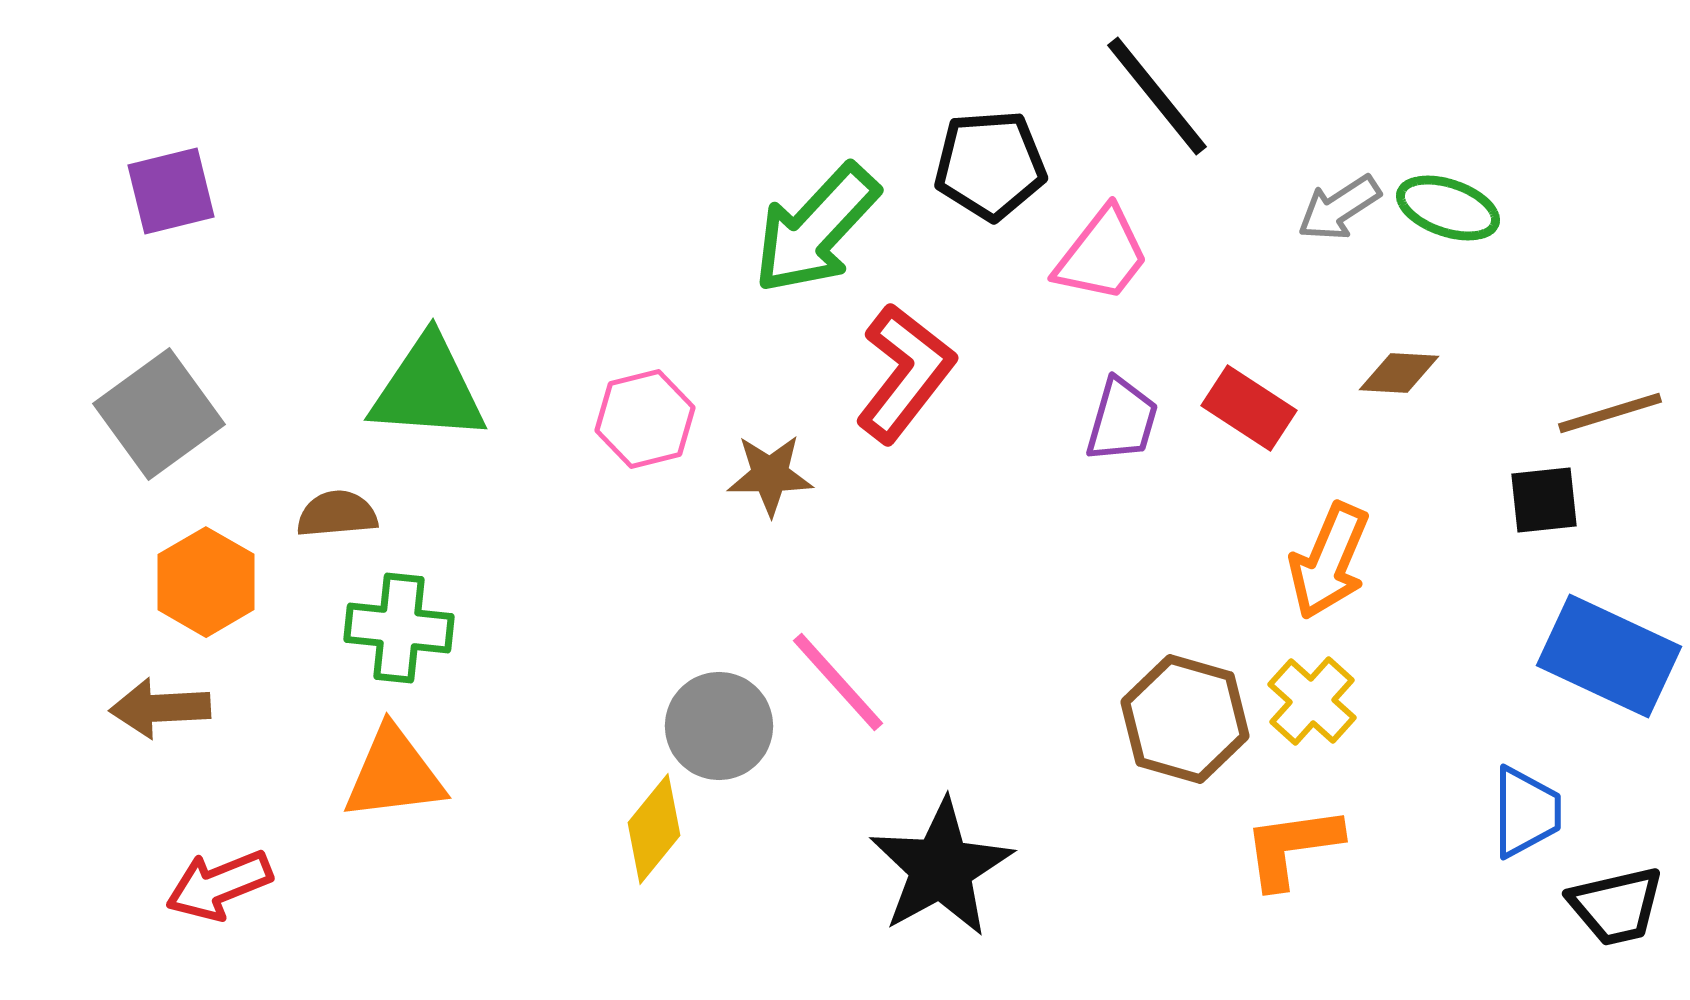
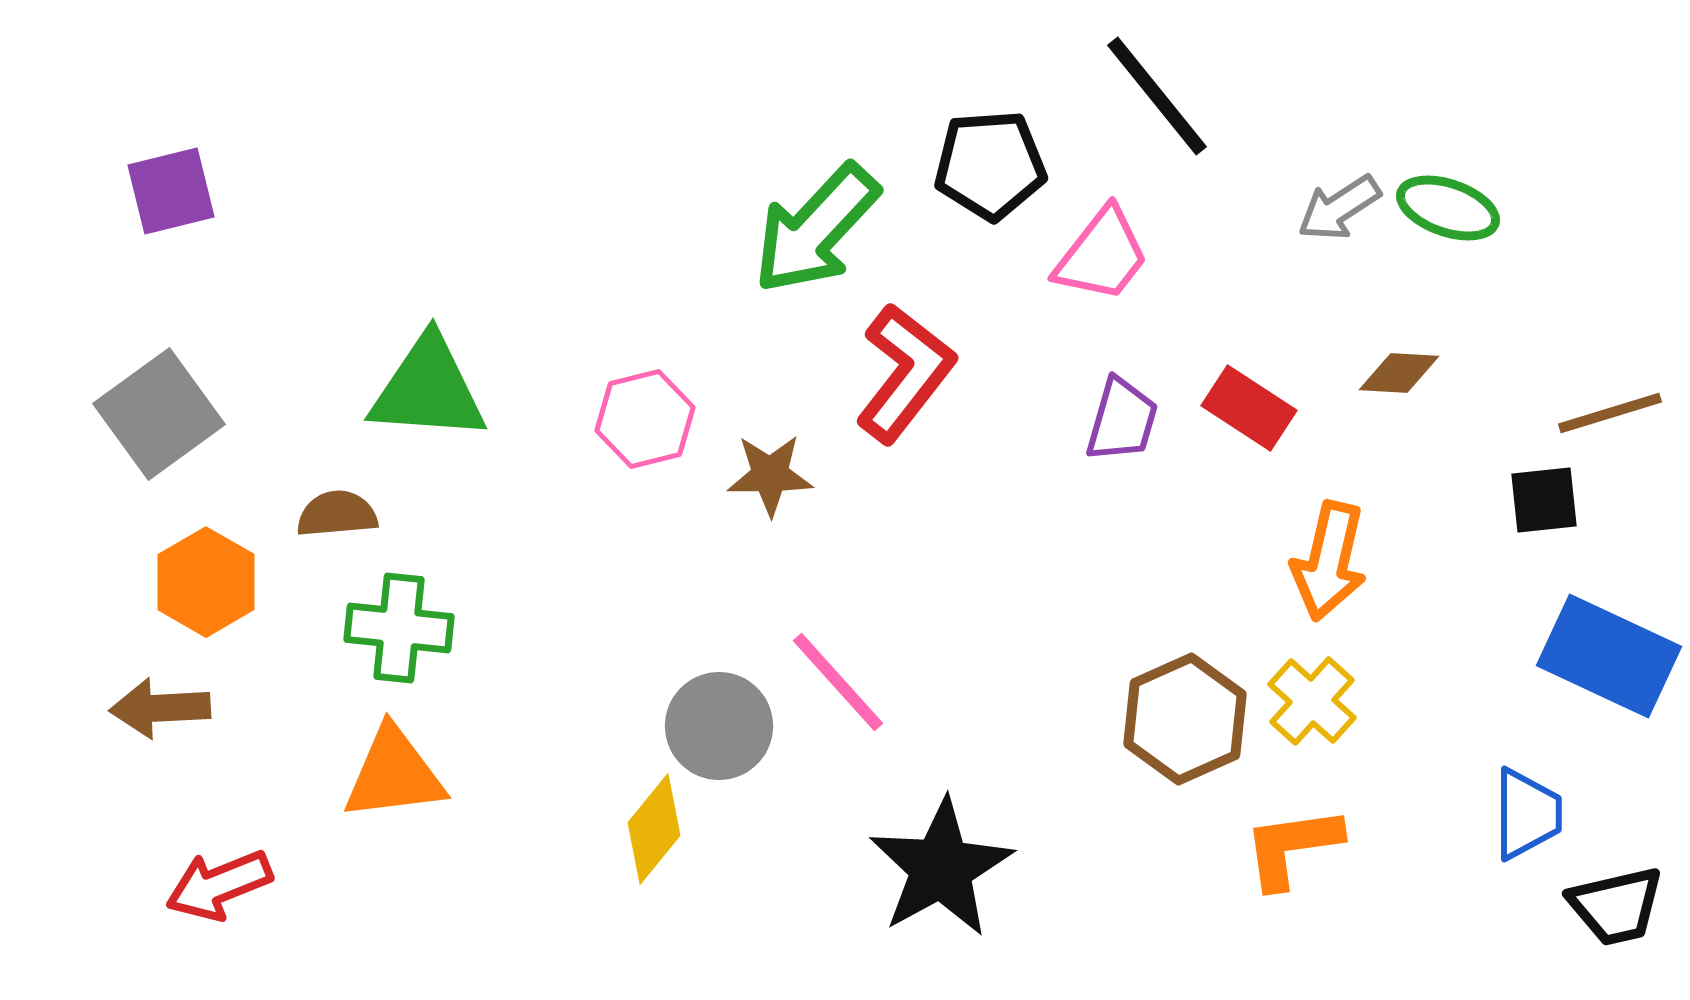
orange arrow: rotated 10 degrees counterclockwise
brown hexagon: rotated 20 degrees clockwise
blue trapezoid: moved 1 px right, 2 px down
